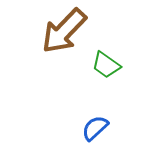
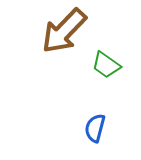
blue semicircle: rotated 32 degrees counterclockwise
